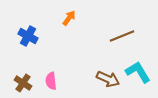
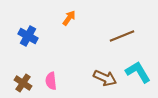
brown arrow: moved 3 px left, 1 px up
